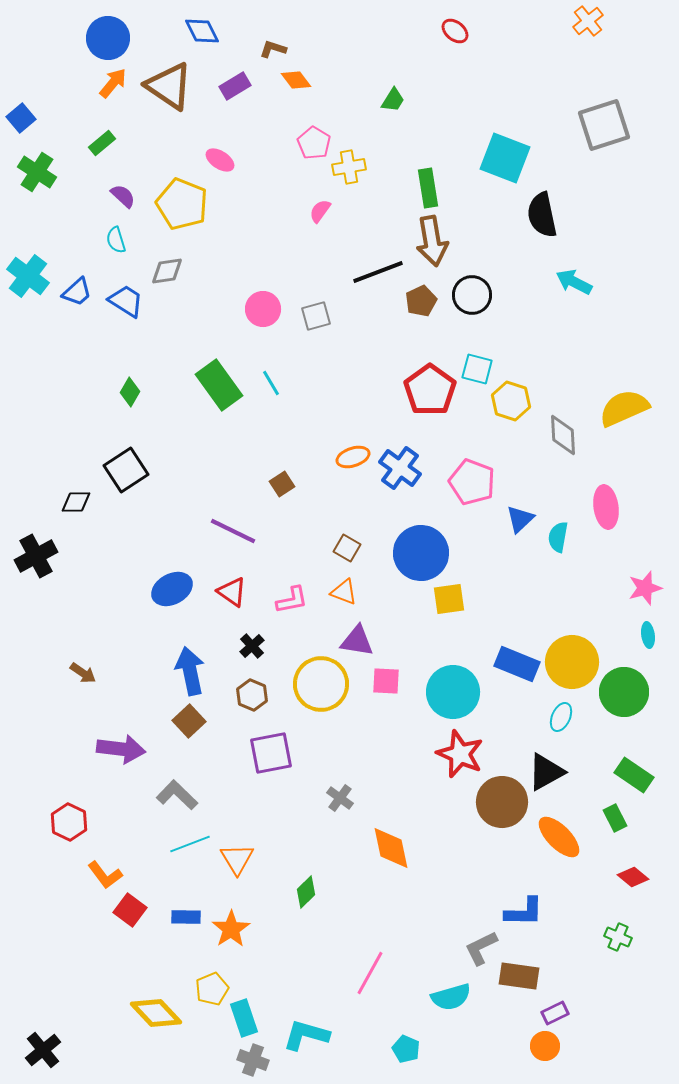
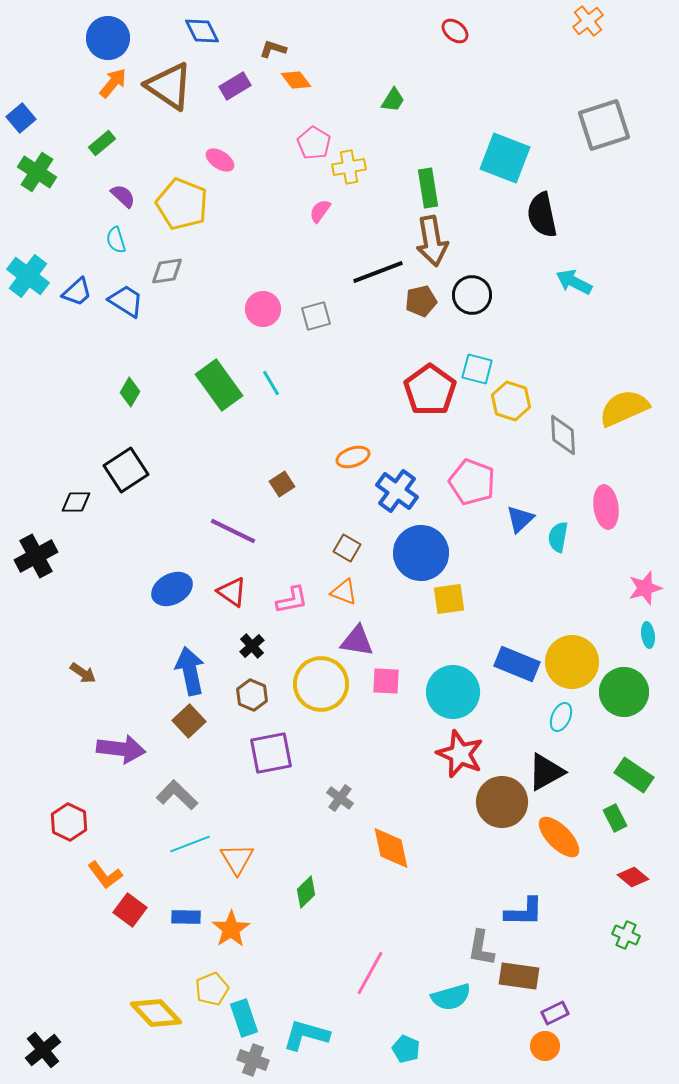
brown pentagon at (421, 301): rotated 12 degrees clockwise
blue cross at (400, 468): moved 3 px left, 23 px down
green cross at (618, 937): moved 8 px right, 2 px up
gray L-shape at (481, 948): rotated 54 degrees counterclockwise
